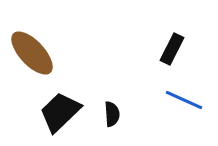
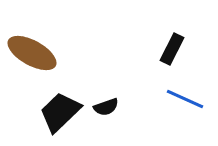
brown ellipse: rotated 18 degrees counterclockwise
blue line: moved 1 px right, 1 px up
black semicircle: moved 6 px left, 7 px up; rotated 75 degrees clockwise
